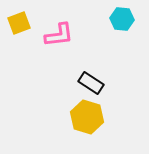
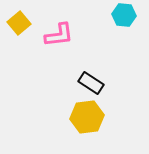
cyan hexagon: moved 2 px right, 4 px up
yellow square: rotated 20 degrees counterclockwise
yellow hexagon: rotated 24 degrees counterclockwise
